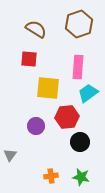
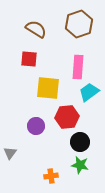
cyan trapezoid: moved 1 px right, 1 px up
gray triangle: moved 2 px up
green star: moved 1 px left, 12 px up
